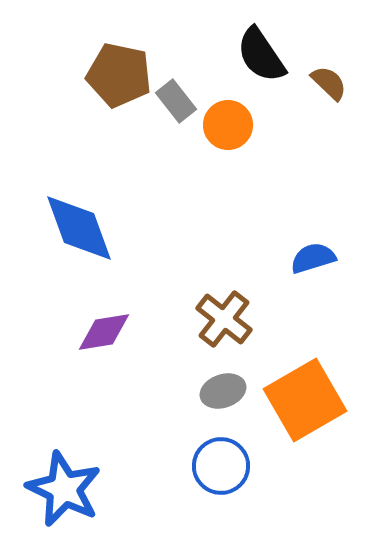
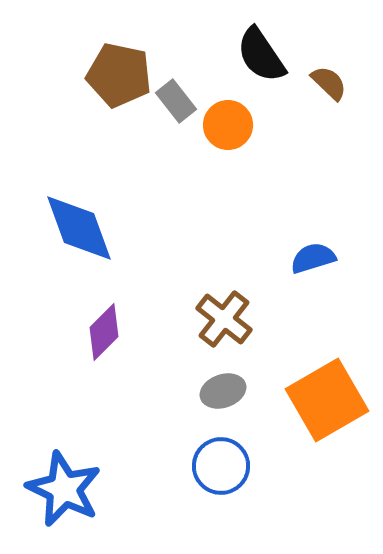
purple diamond: rotated 36 degrees counterclockwise
orange square: moved 22 px right
